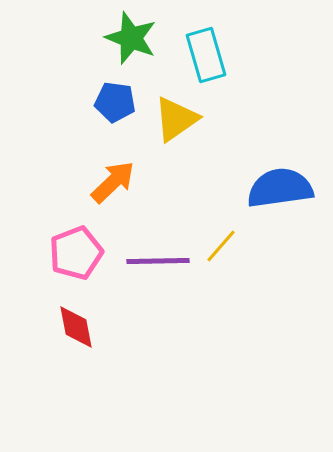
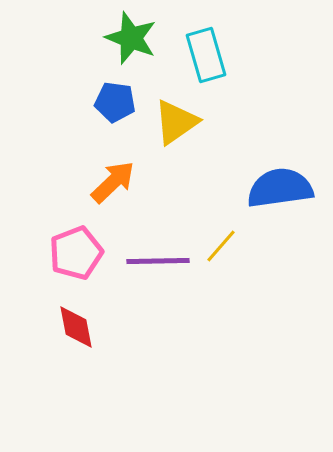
yellow triangle: moved 3 px down
